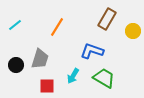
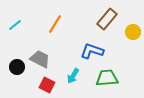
brown rectangle: rotated 10 degrees clockwise
orange line: moved 2 px left, 3 px up
yellow circle: moved 1 px down
gray trapezoid: rotated 80 degrees counterclockwise
black circle: moved 1 px right, 2 px down
green trapezoid: moved 3 px right; rotated 35 degrees counterclockwise
red square: moved 1 px up; rotated 28 degrees clockwise
